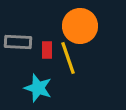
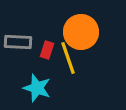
orange circle: moved 1 px right, 6 px down
red rectangle: rotated 18 degrees clockwise
cyan star: moved 1 px left
